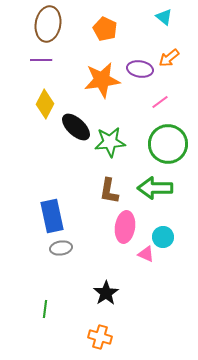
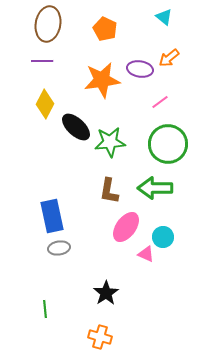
purple line: moved 1 px right, 1 px down
pink ellipse: moved 1 px right; rotated 28 degrees clockwise
gray ellipse: moved 2 px left
green line: rotated 12 degrees counterclockwise
